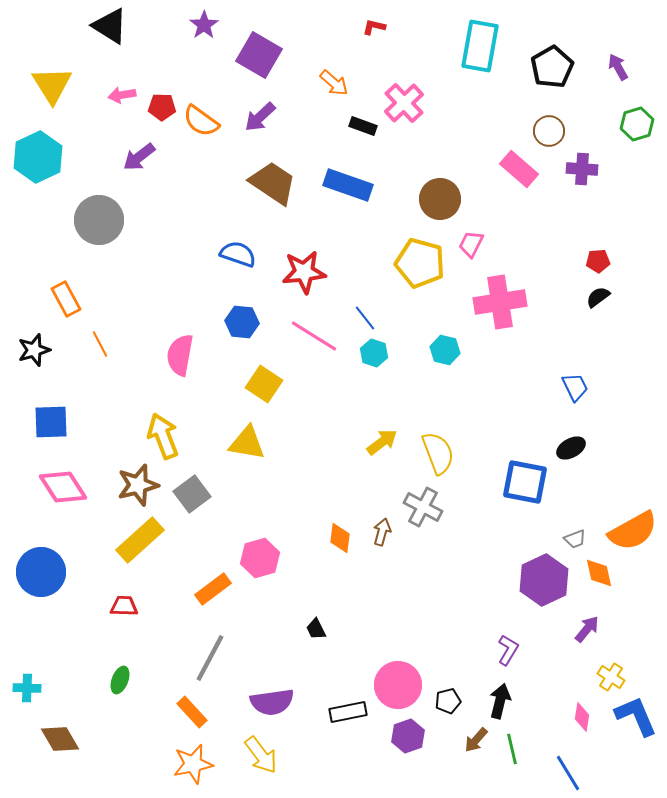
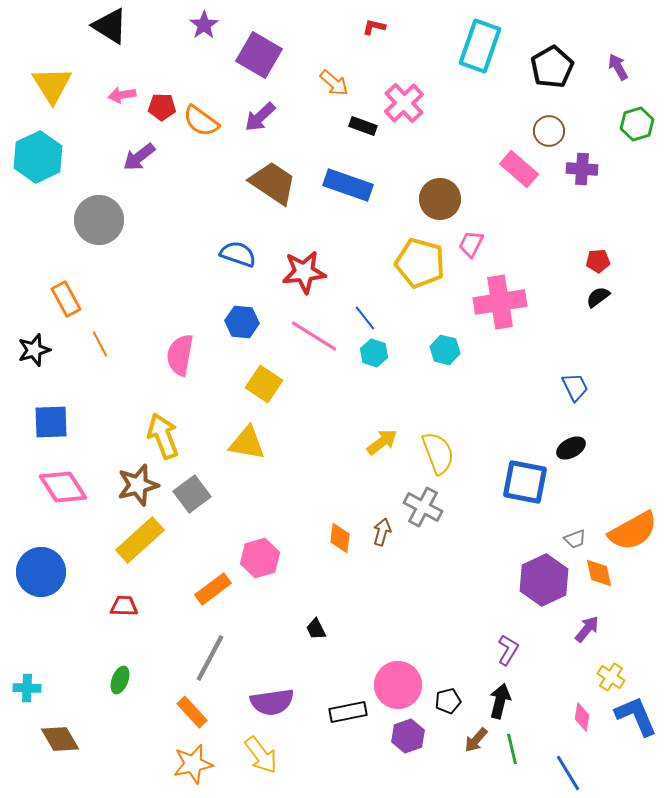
cyan rectangle at (480, 46): rotated 9 degrees clockwise
